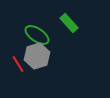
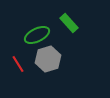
green ellipse: rotated 60 degrees counterclockwise
gray hexagon: moved 11 px right, 3 px down
